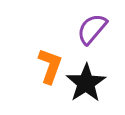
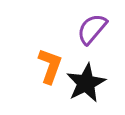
black star: rotated 6 degrees clockwise
